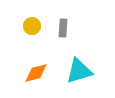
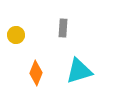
yellow circle: moved 16 px left, 9 px down
orange diamond: rotated 55 degrees counterclockwise
